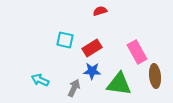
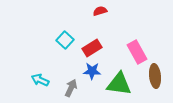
cyan square: rotated 30 degrees clockwise
gray arrow: moved 3 px left
